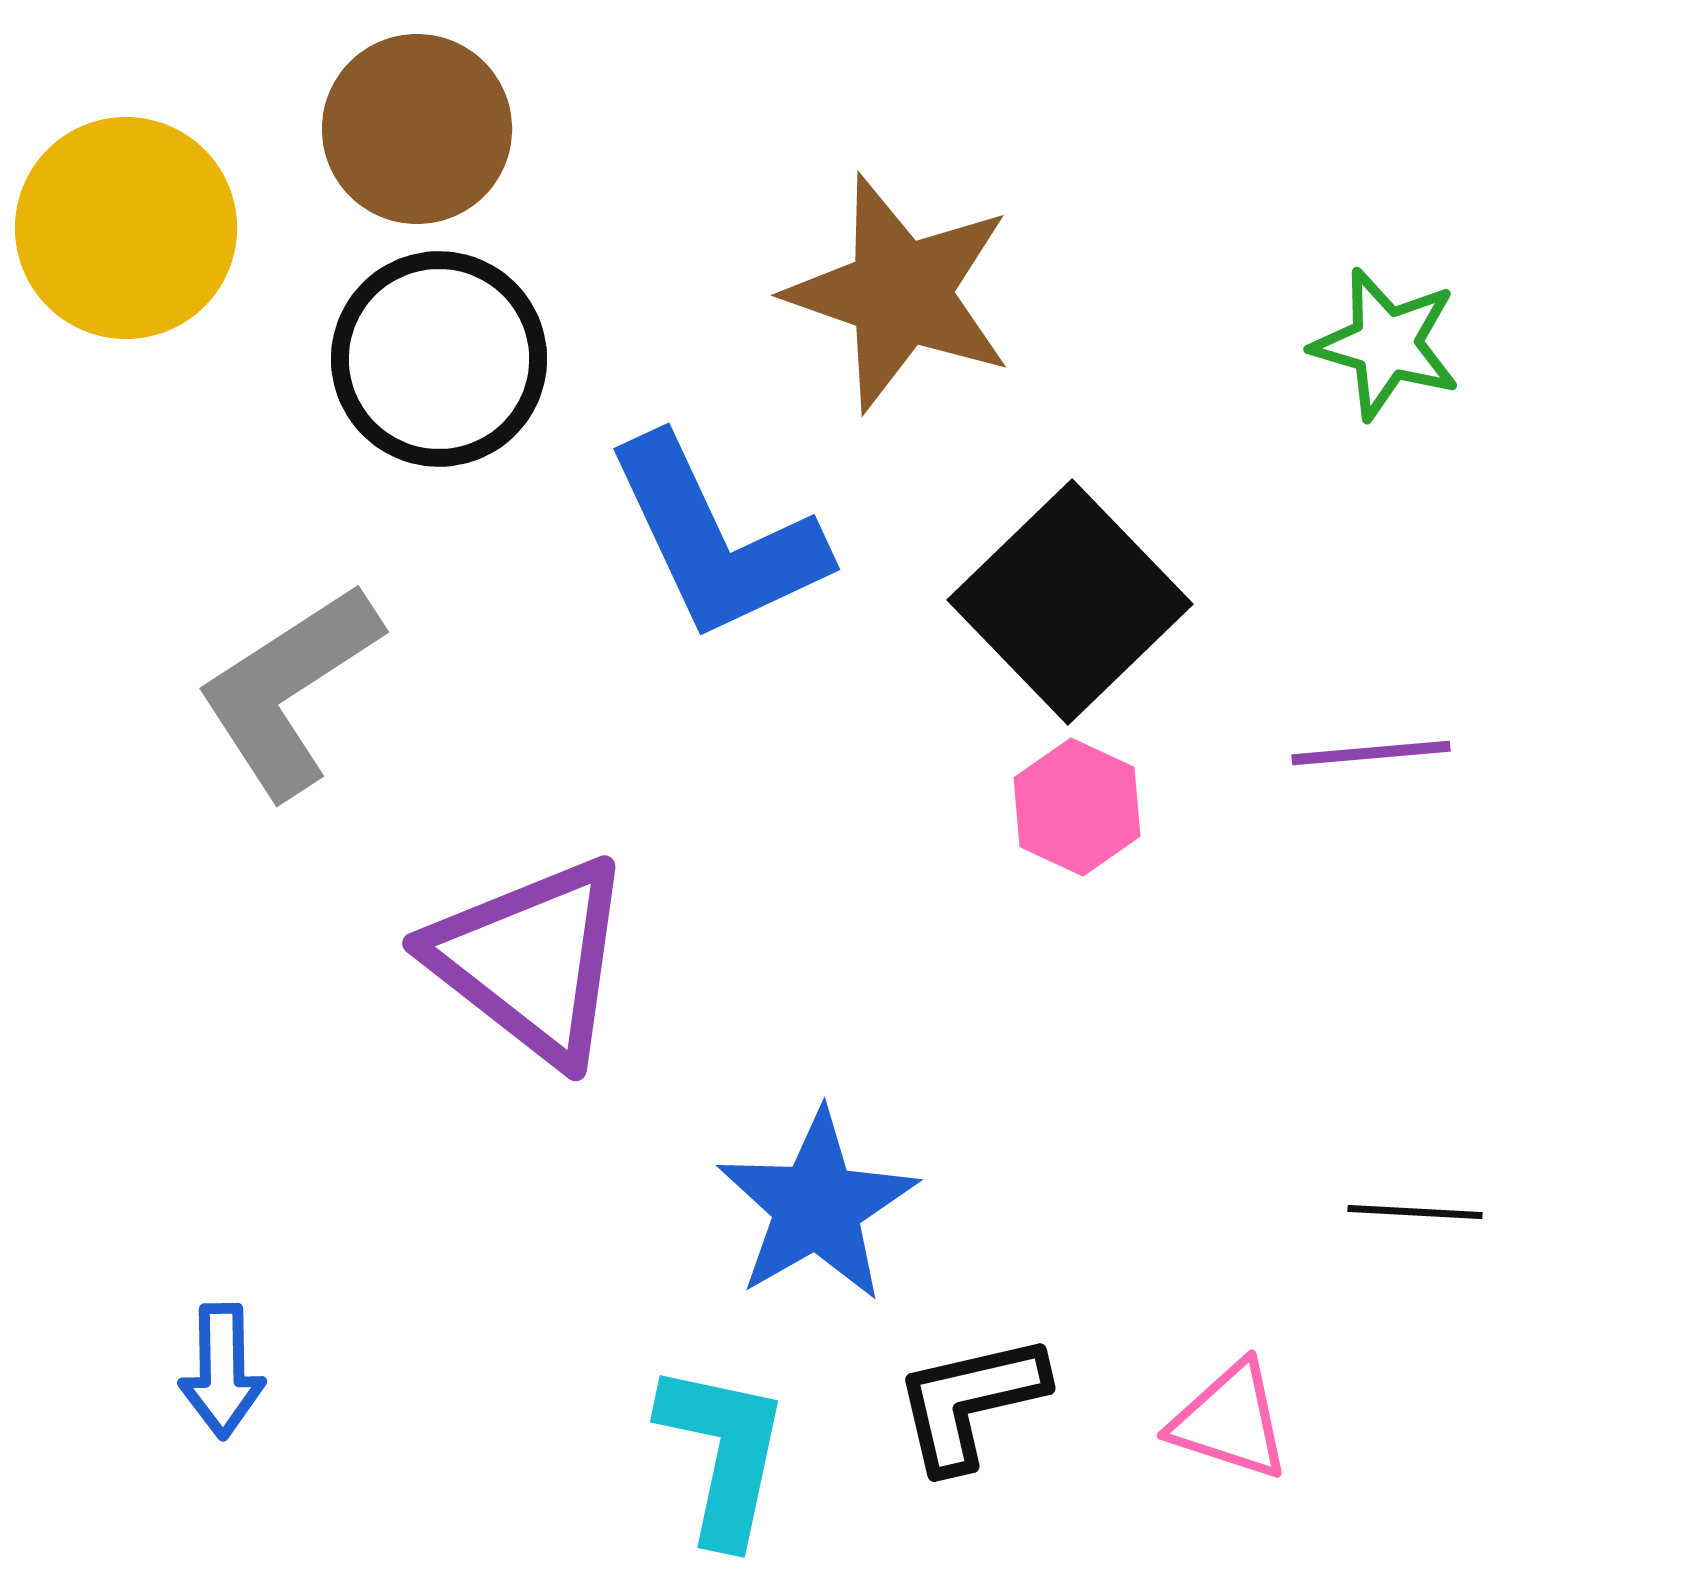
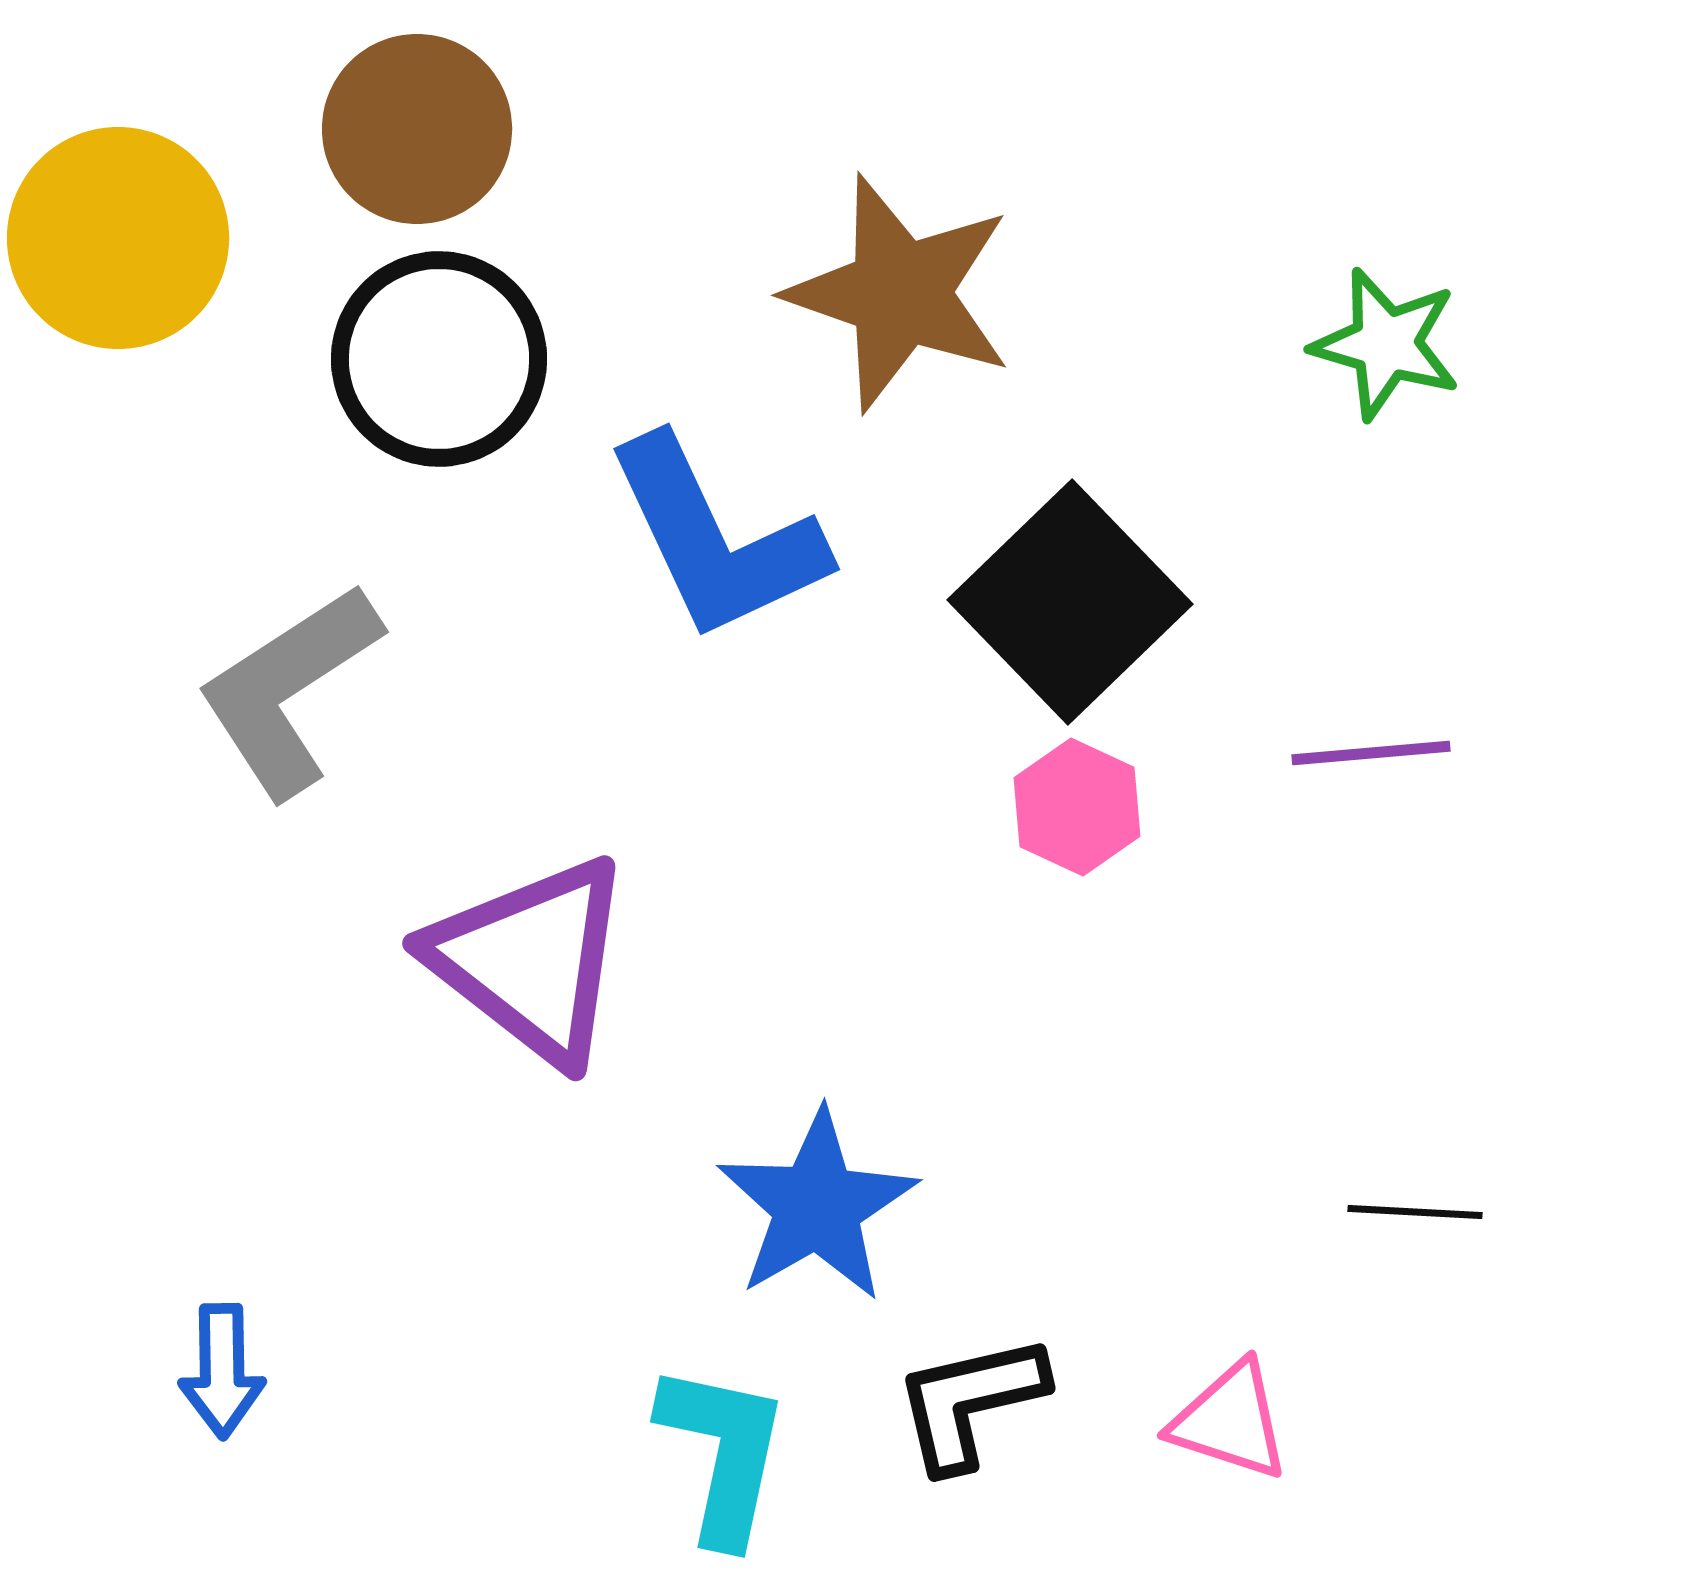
yellow circle: moved 8 px left, 10 px down
